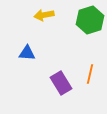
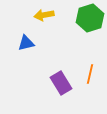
green hexagon: moved 2 px up
blue triangle: moved 1 px left, 10 px up; rotated 18 degrees counterclockwise
